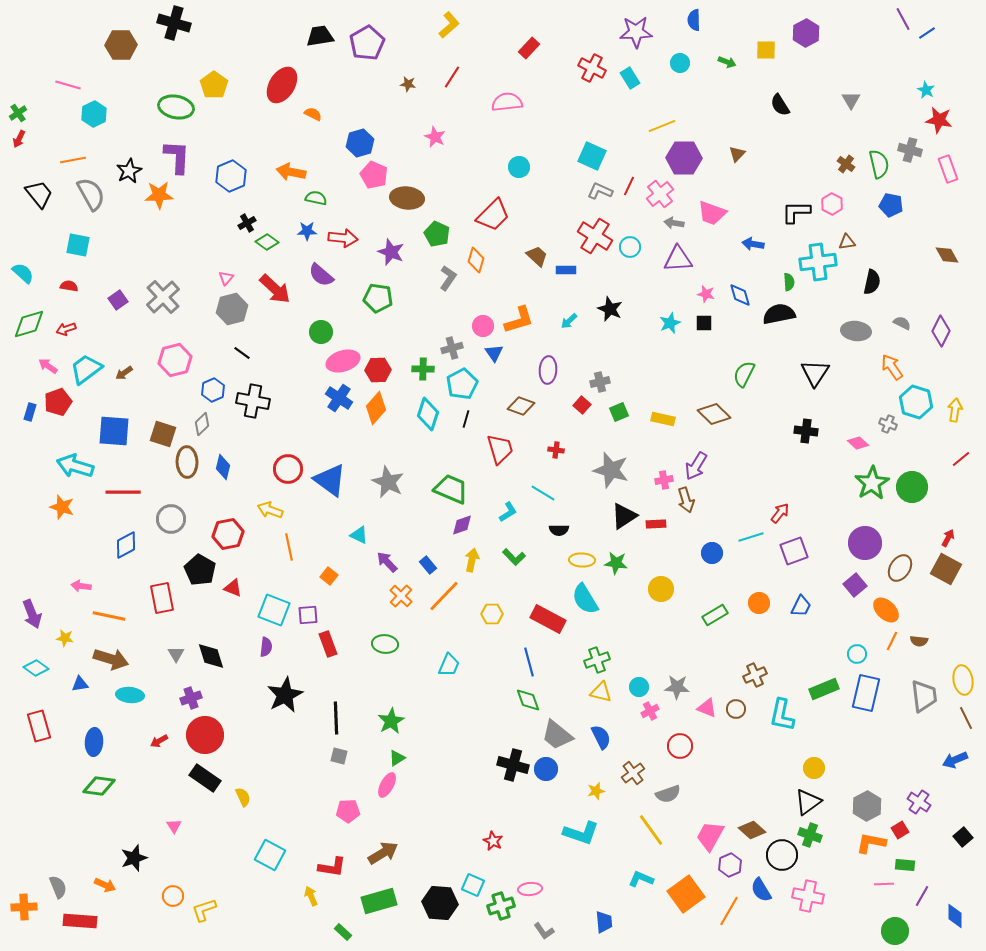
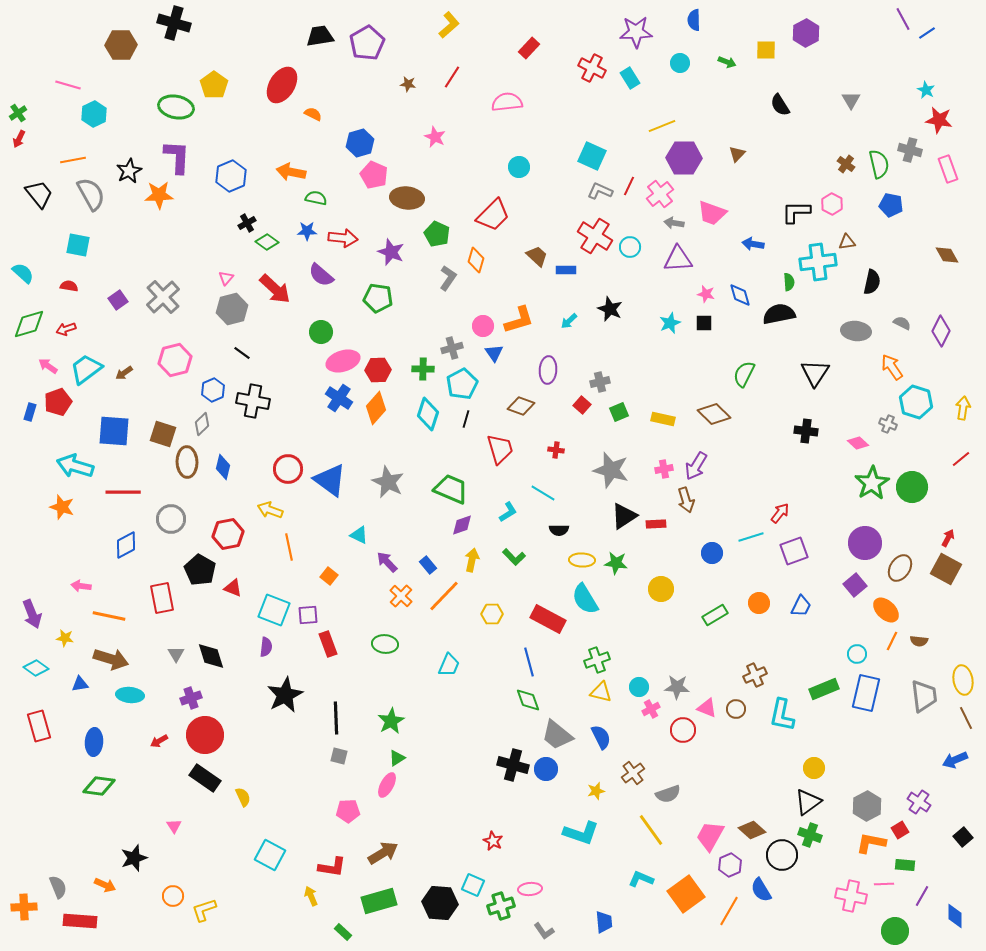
yellow arrow at (955, 410): moved 8 px right, 2 px up
pink cross at (664, 480): moved 11 px up
pink cross at (650, 711): moved 1 px right, 2 px up
red circle at (680, 746): moved 3 px right, 16 px up
pink cross at (808, 896): moved 43 px right
